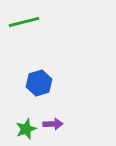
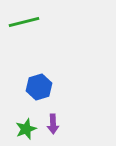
blue hexagon: moved 4 px down
purple arrow: rotated 90 degrees clockwise
